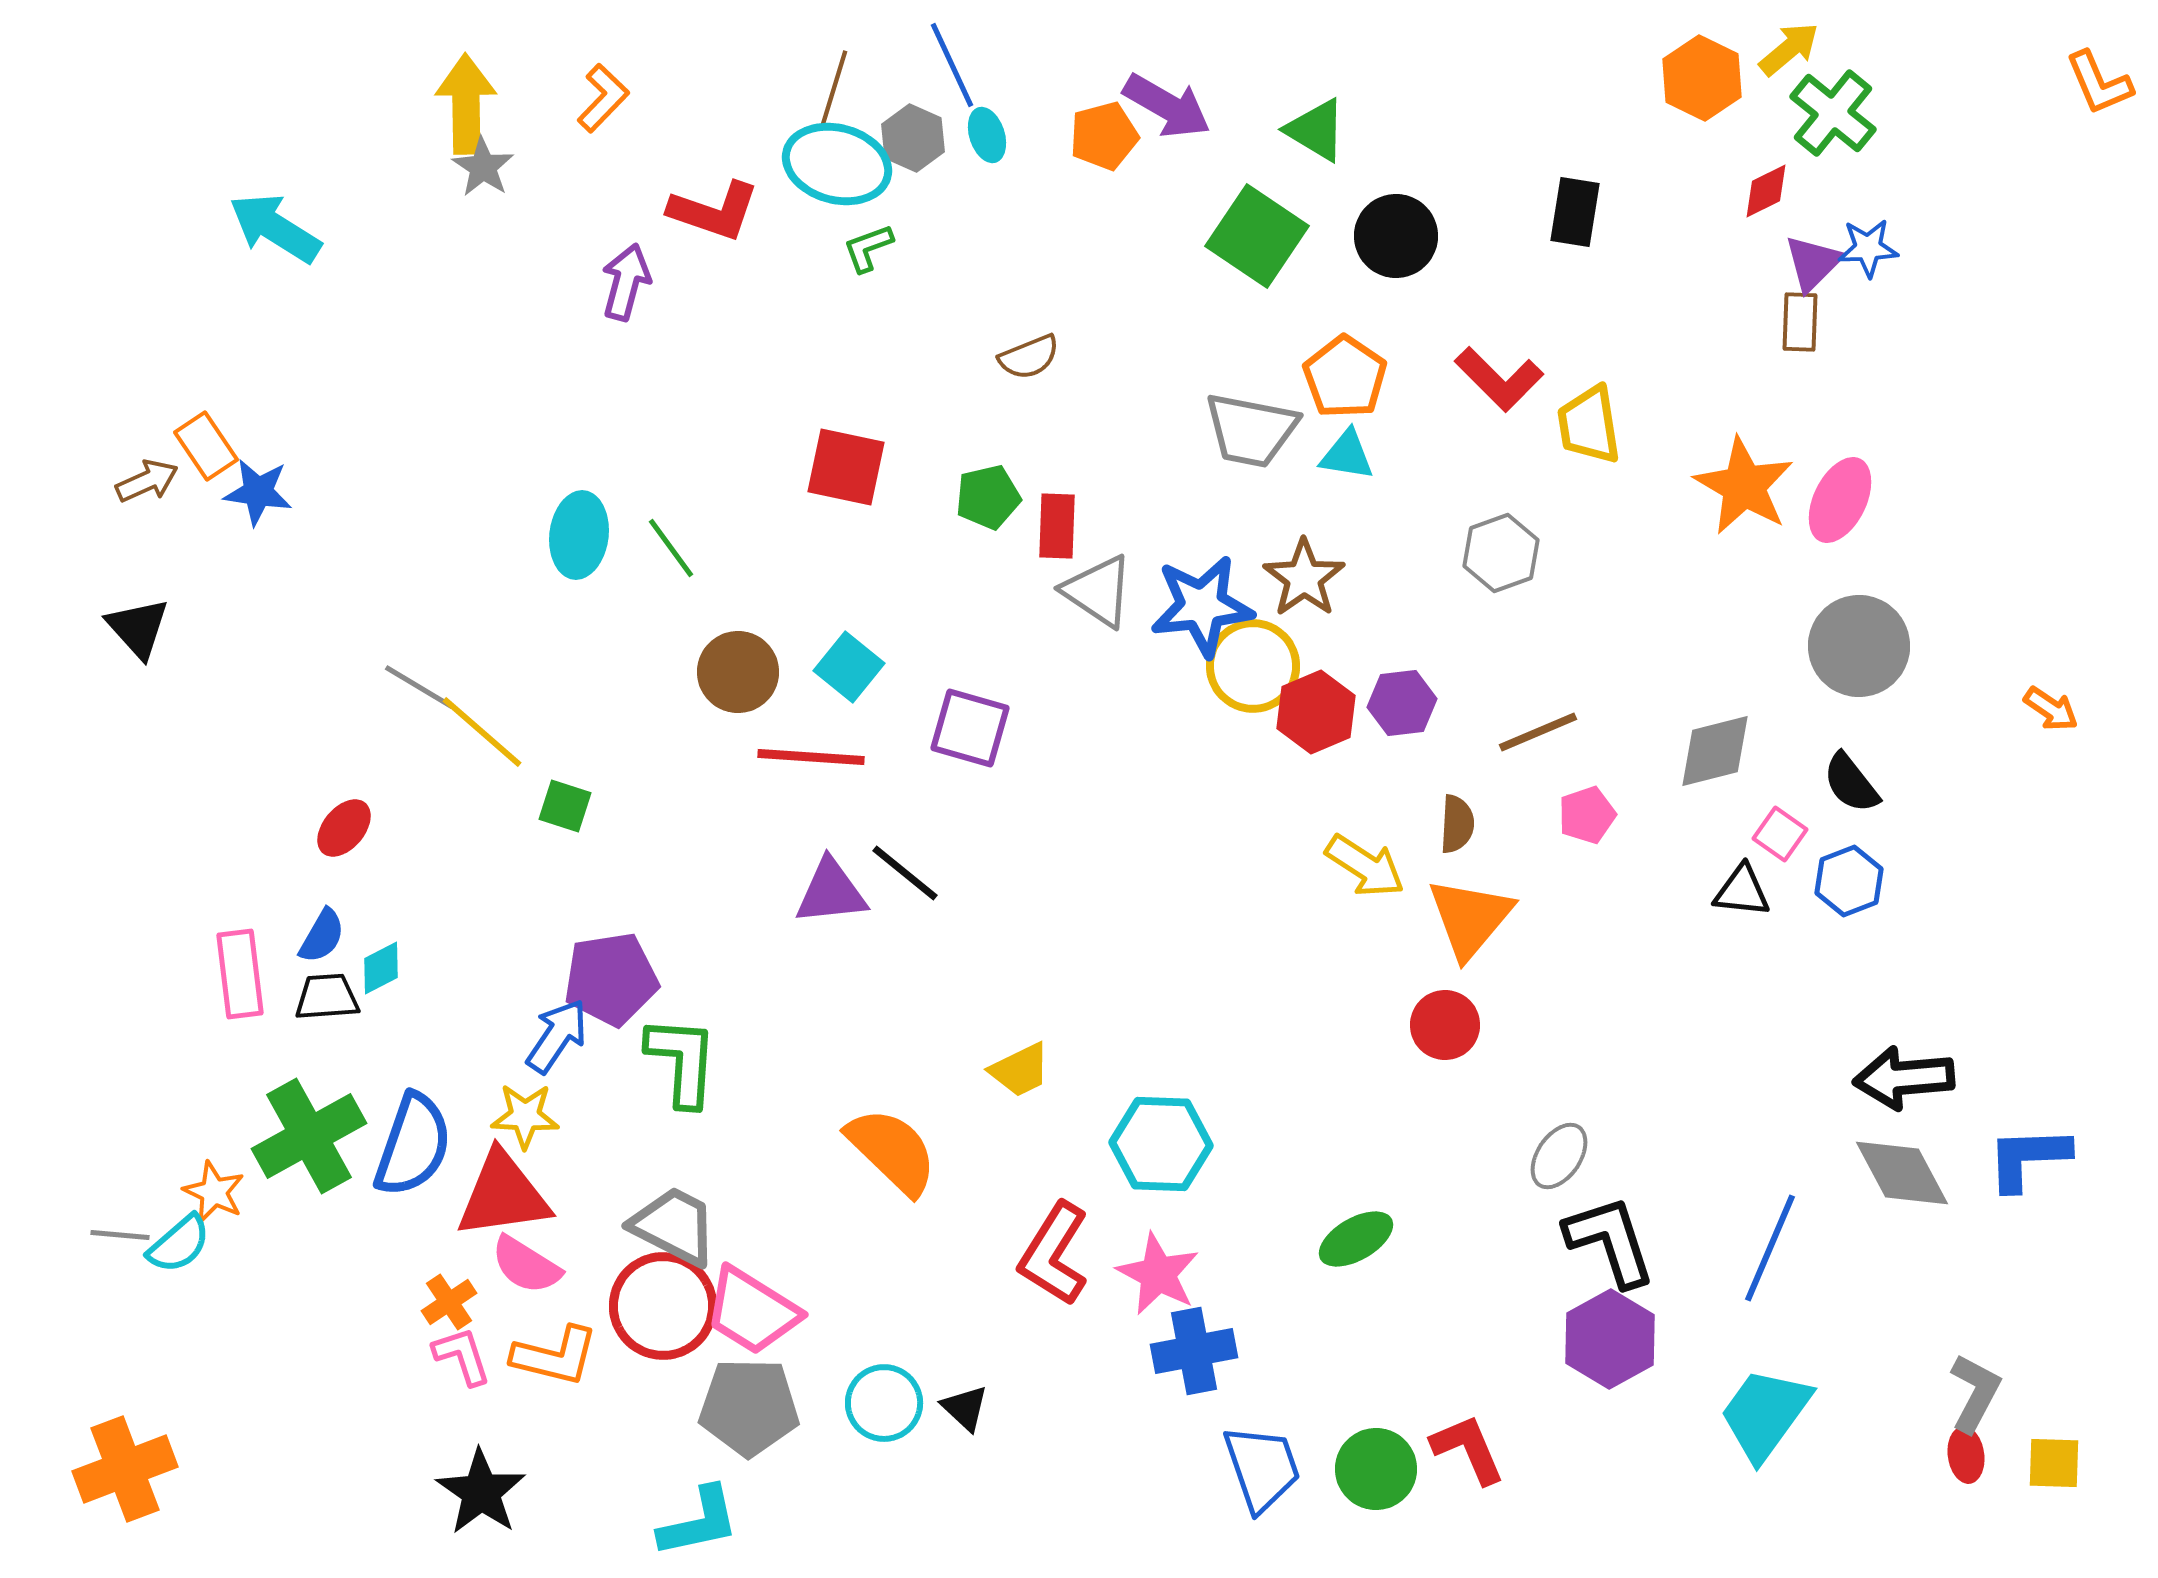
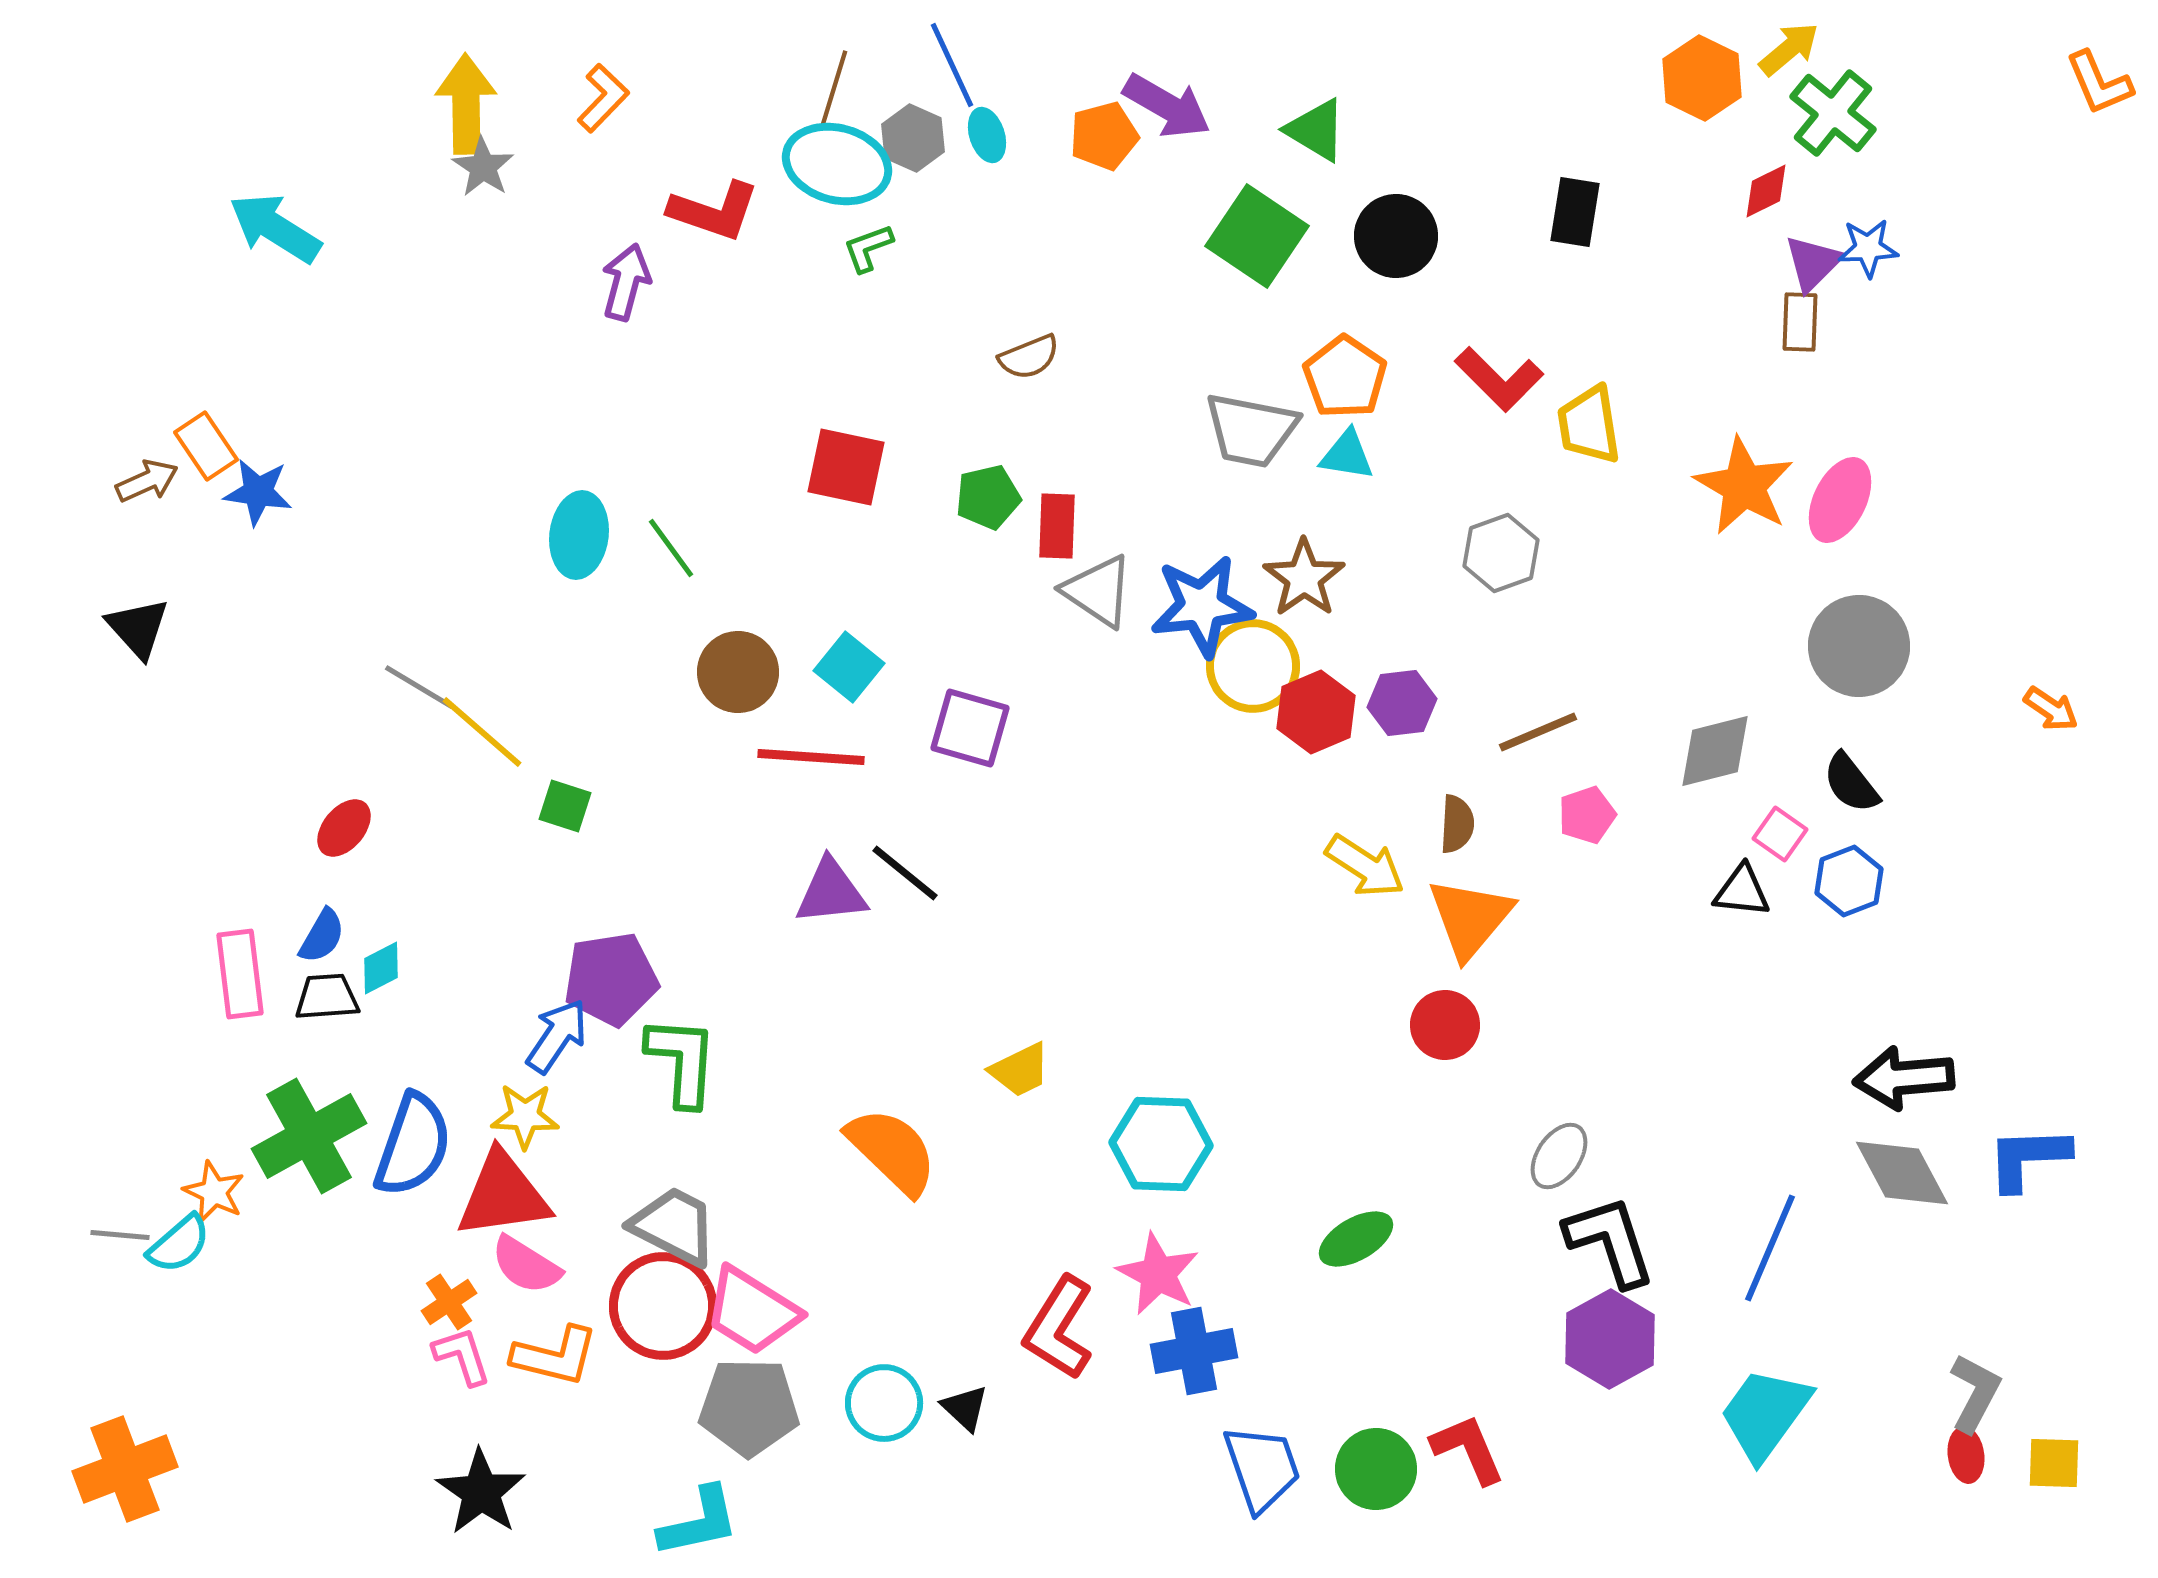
red L-shape at (1054, 1254): moved 5 px right, 74 px down
